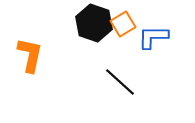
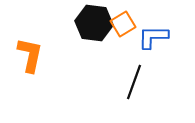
black hexagon: rotated 12 degrees counterclockwise
black line: moved 14 px right; rotated 68 degrees clockwise
